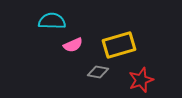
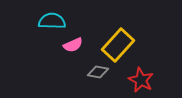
yellow rectangle: moved 1 px left; rotated 32 degrees counterclockwise
red star: rotated 25 degrees counterclockwise
